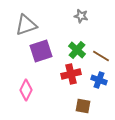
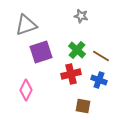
purple square: moved 1 px down
